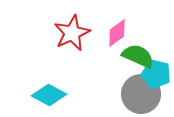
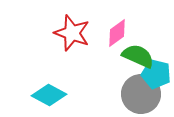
red star: rotated 27 degrees counterclockwise
